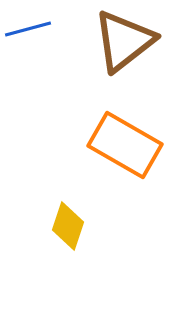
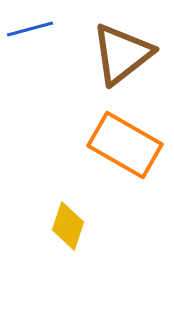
blue line: moved 2 px right
brown triangle: moved 2 px left, 13 px down
